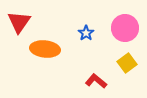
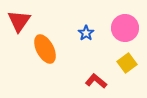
red triangle: moved 1 px up
orange ellipse: rotated 56 degrees clockwise
